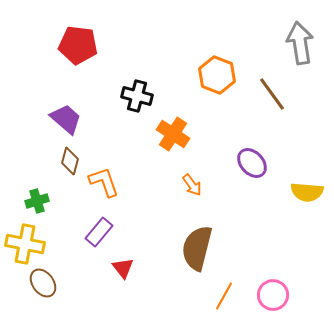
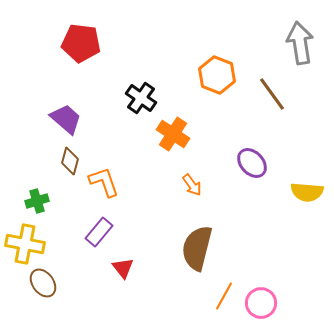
red pentagon: moved 3 px right, 2 px up
black cross: moved 4 px right, 2 px down; rotated 20 degrees clockwise
pink circle: moved 12 px left, 8 px down
